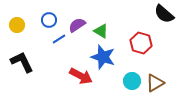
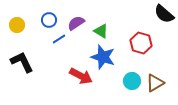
purple semicircle: moved 1 px left, 2 px up
